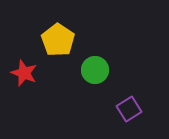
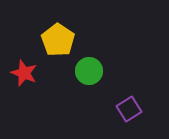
green circle: moved 6 px left, 1 px down
